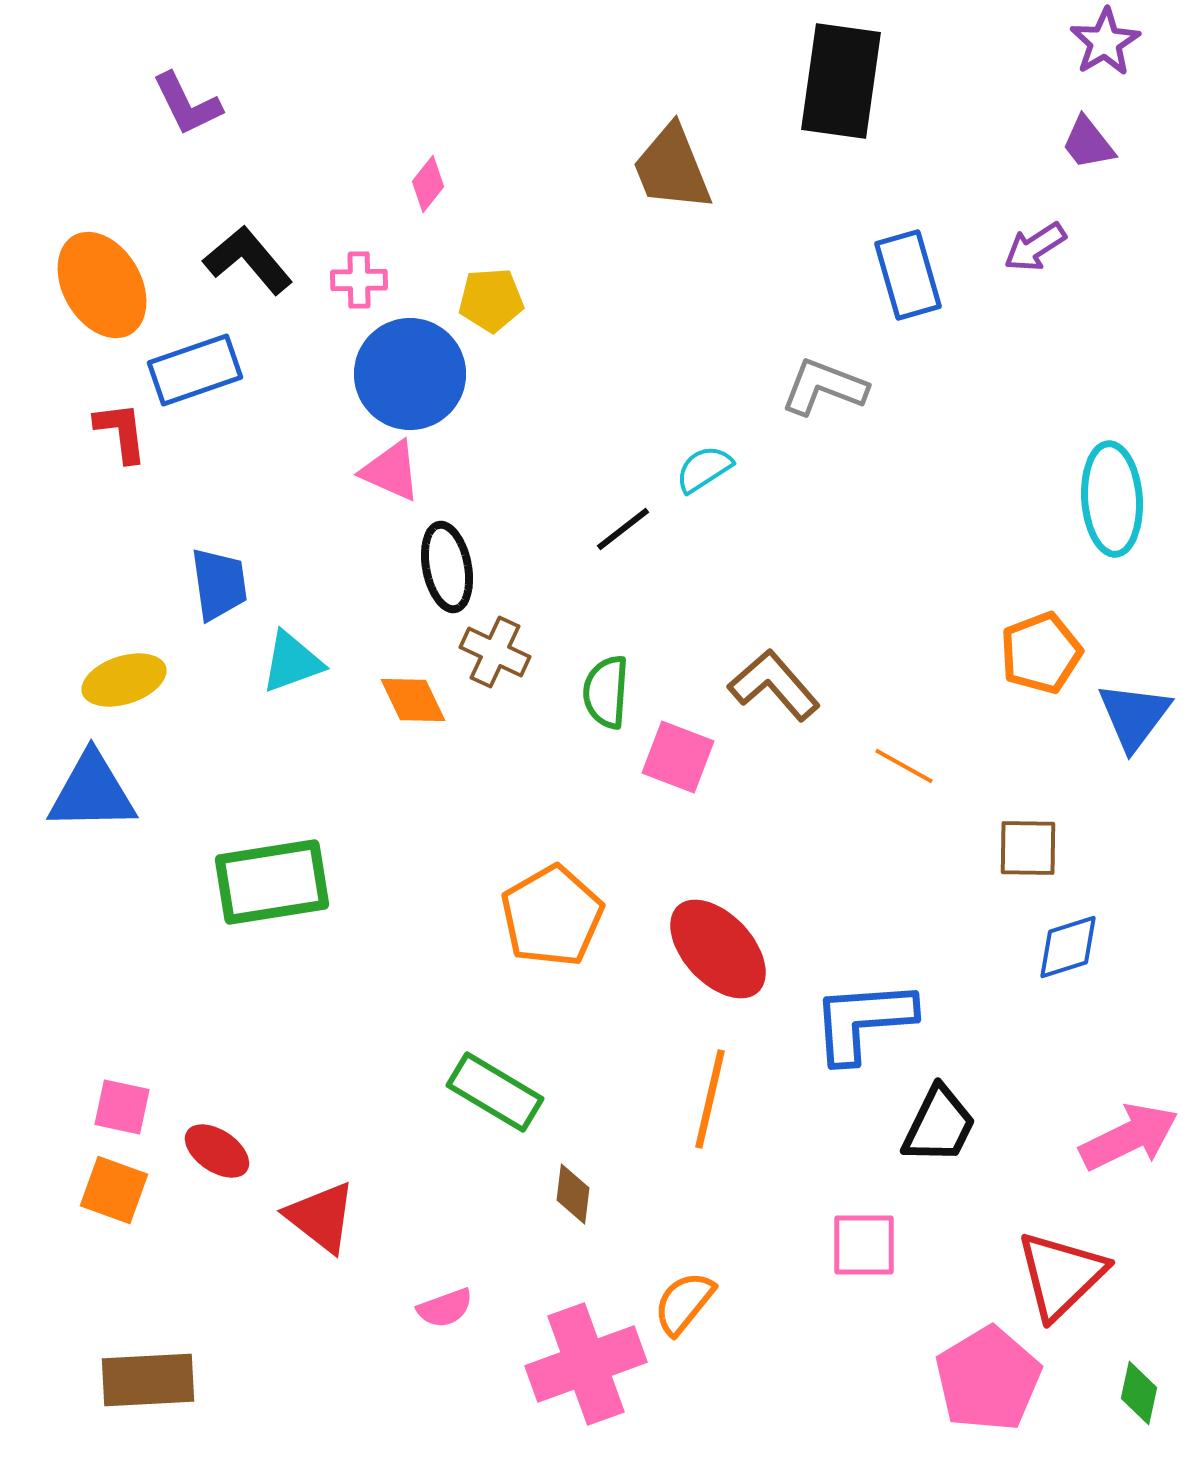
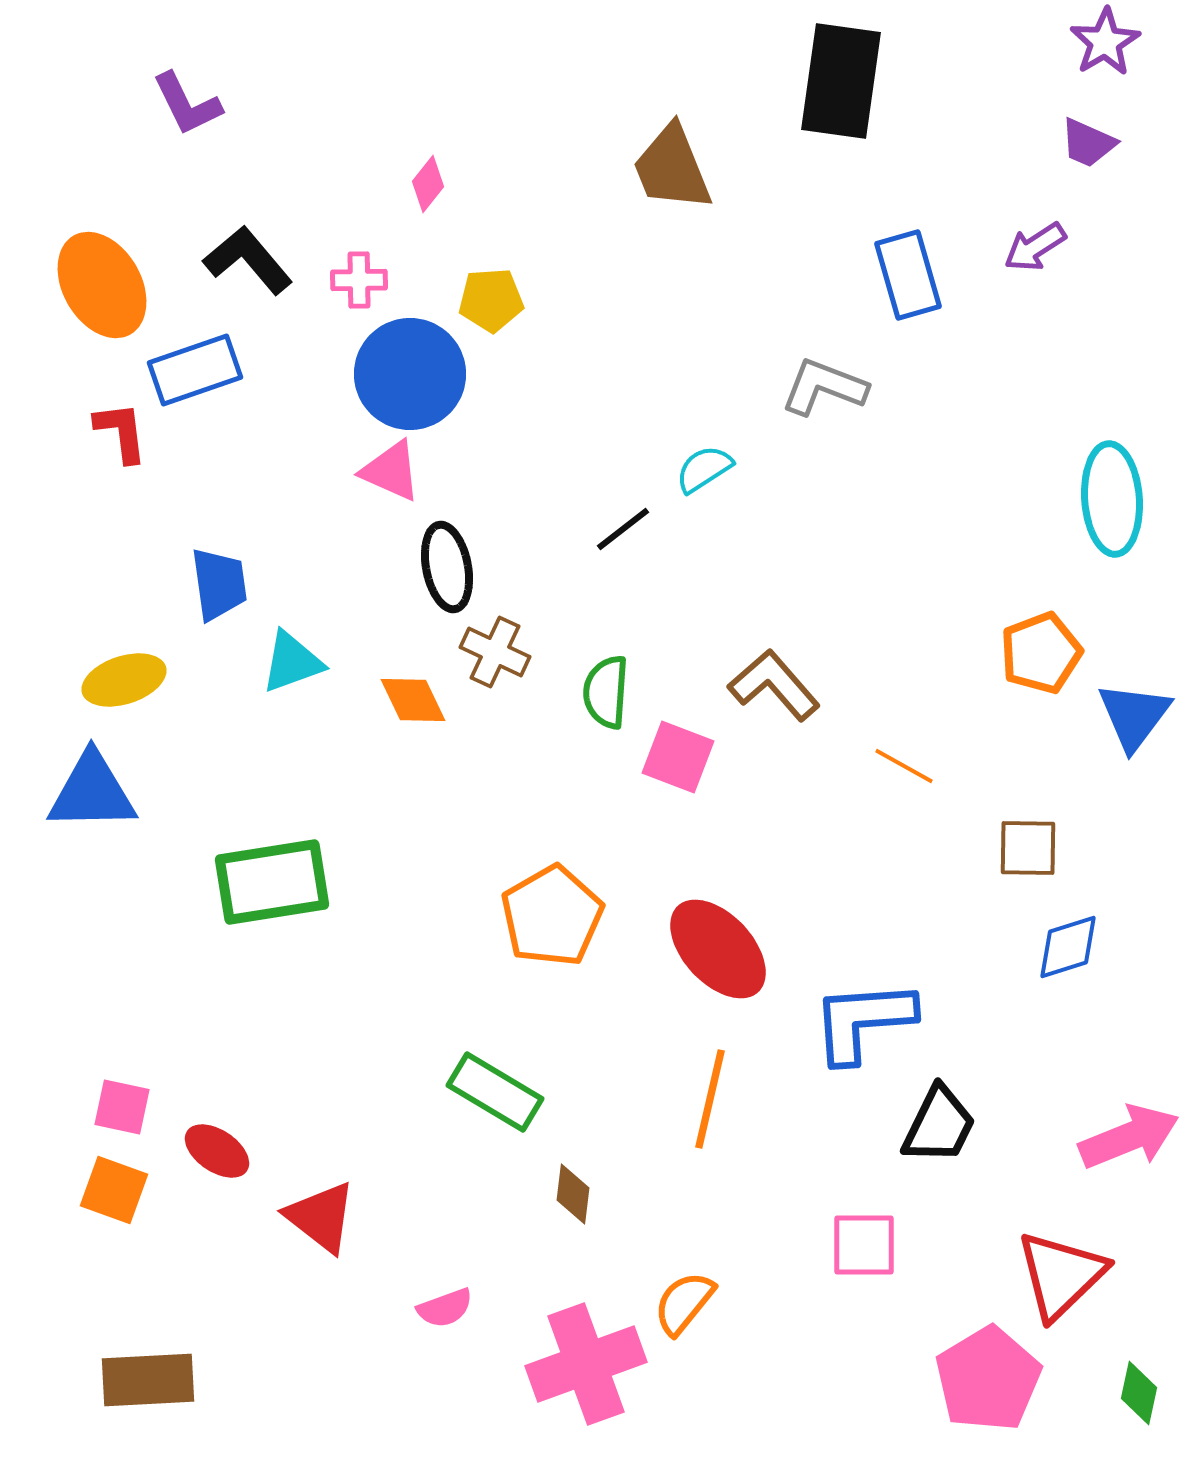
purple trapezoid at (1088, 143): rotated 28 degrees counterclockwise
pink arrow at (1129, 1137): rotated 4 degrees clockwise
